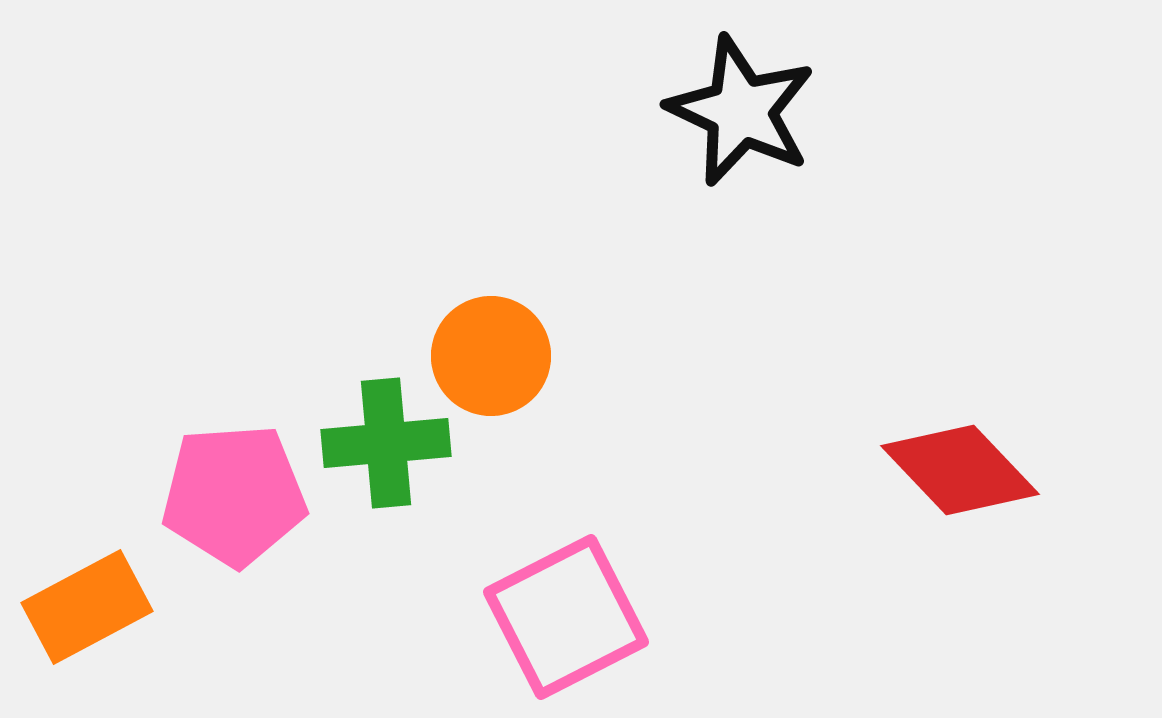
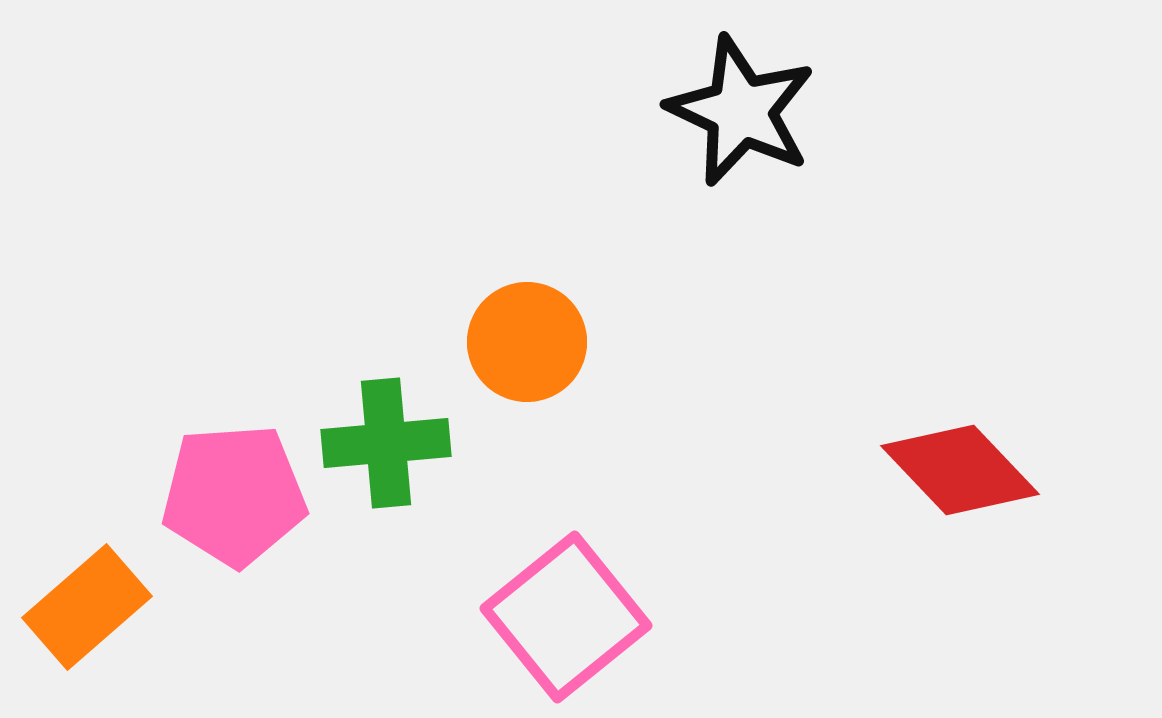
orange circle: moved 36 px right, 14 px up
orange rectangle: rotated 13 degrees counterclockwise
pink square: rotated 12 degrees counterclockwise
